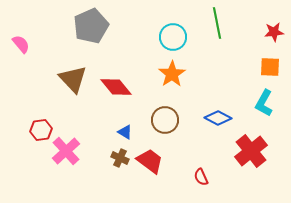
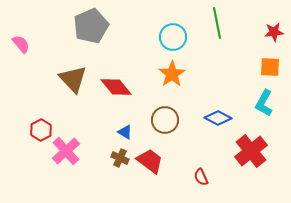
red hexagon: rotated 20 degrees counterclockwise
